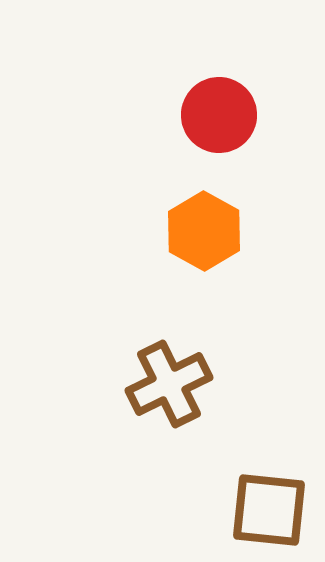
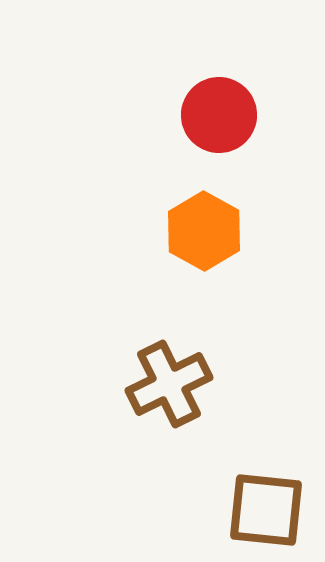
brown square: moved 3 px left
